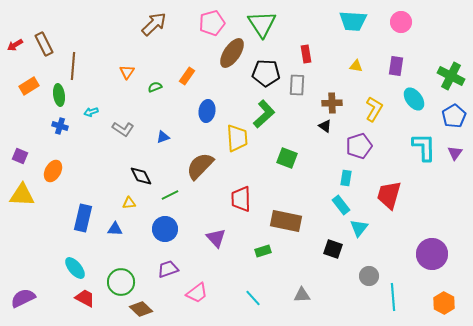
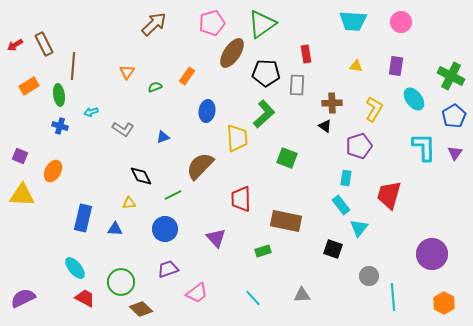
green triangle at (262, 24): rotated 28 degrees clockwise
green line at (170, 195): moved 3 px right
